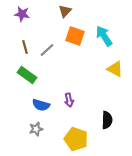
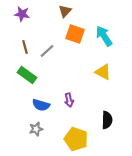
orange square: moved 2 px up
gray line: moved 1 px down
yellow triangle: moved 12 px left, 3 px down
